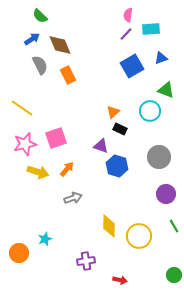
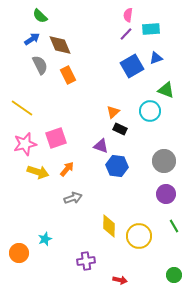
blue triangle: moved 5 px left
gray circle: moved 5 px right, 4 px down
blue hexagon: rotated 10 degrees counterclockwise
